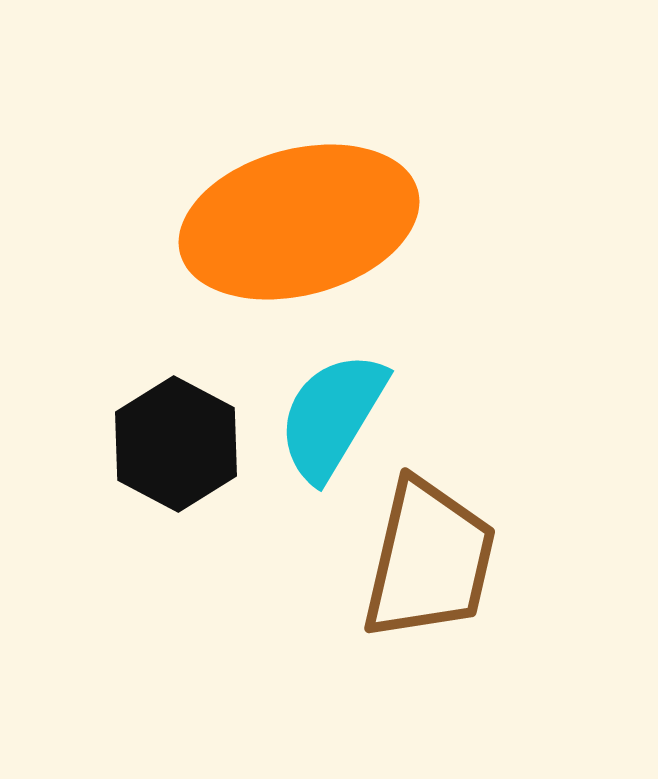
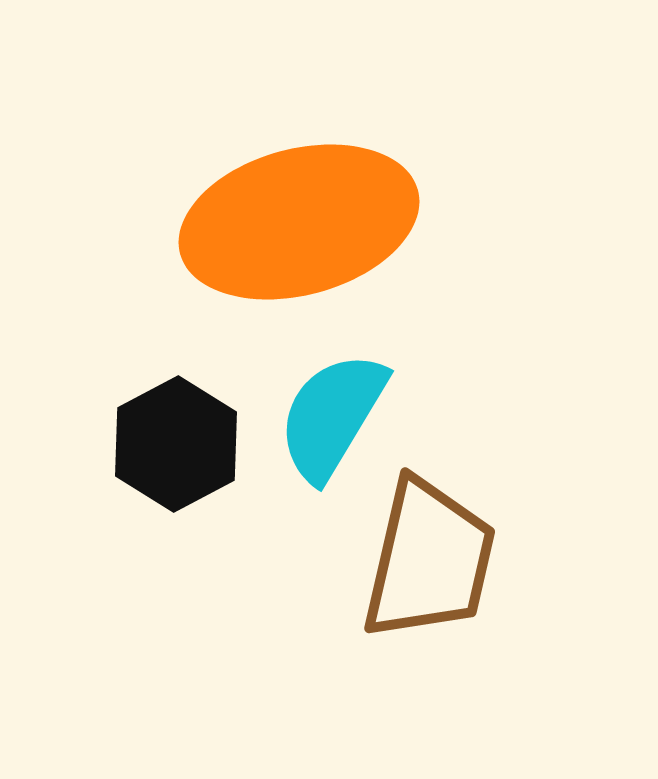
black hexagon: rotated 4 degrees clockwise
